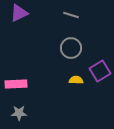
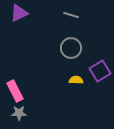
pink rectangle: moved 1 px left, 7 px down; rotated 65 degrees clockwise
